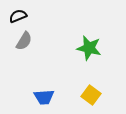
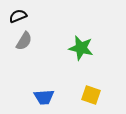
green star: moved 8 px left
yellow square: rotated 18 degrees counterclockwise
